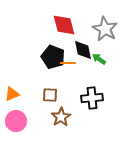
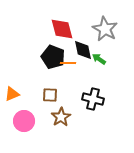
red diamond: moved 2 px left, 4 px down
black cross: moved 1 px right, 1 px down; rotated 20 degrees clockwise
pink circle: moved 8 px right
